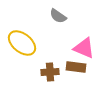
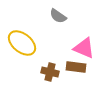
brown cross: rotated 18 degrees clockwise
